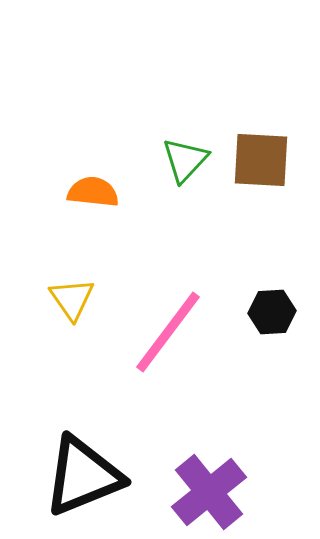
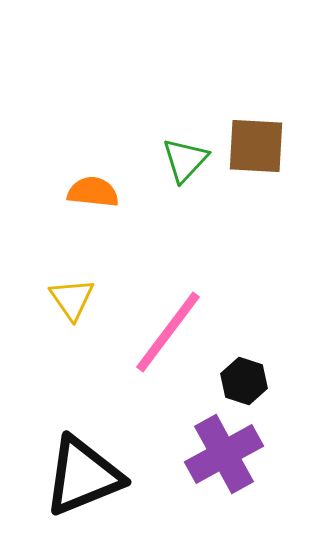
brown square: moved 5 px left, 14 px up
black hexagon: moved 28 px left, 69 px down; rotated 21 degrees clockwise
purple cross: moved 15 px right, 38 px up; rotated 10 degrees clockwise
